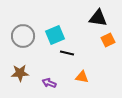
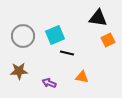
brown star: moved 1 px left, 2 px up
